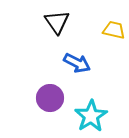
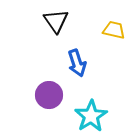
black triangle: moved 1 px left, 1 px up
blue arrow: rotated 44 degrees clockwise
purple circle: moved 1 px left, 3 px up
